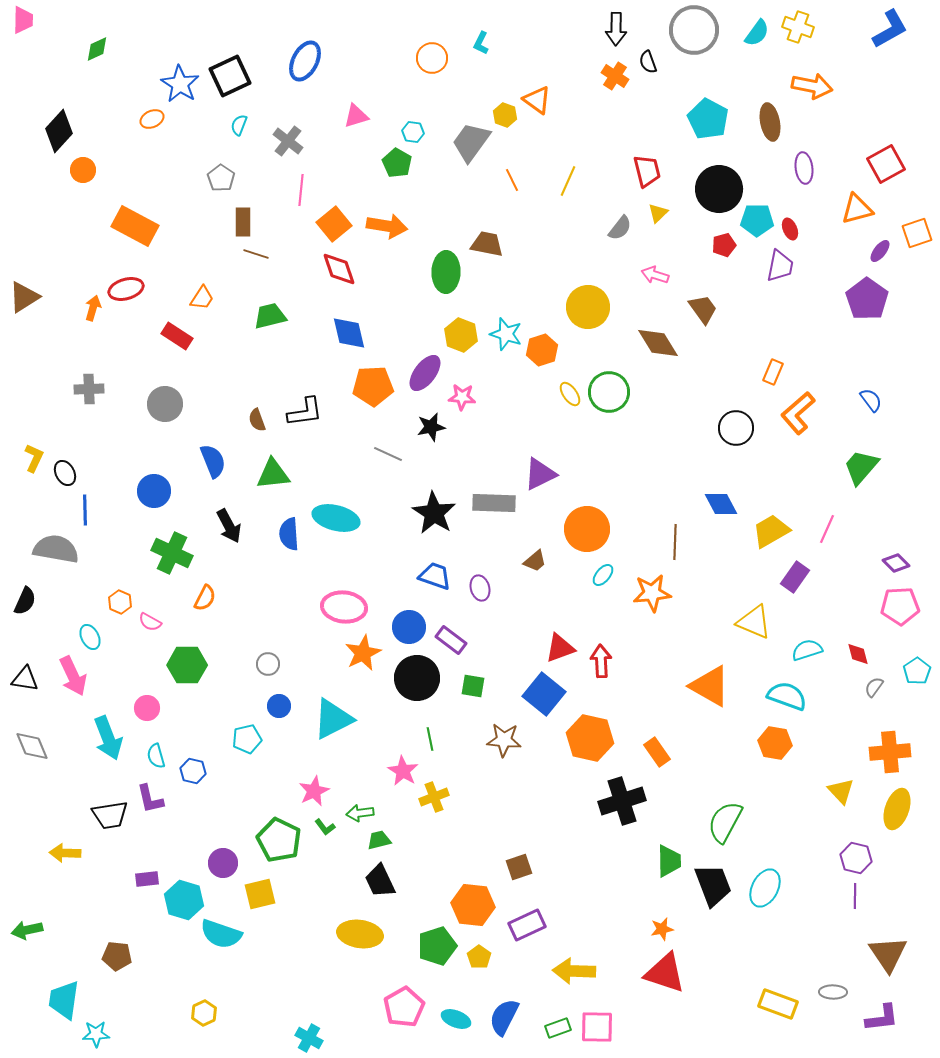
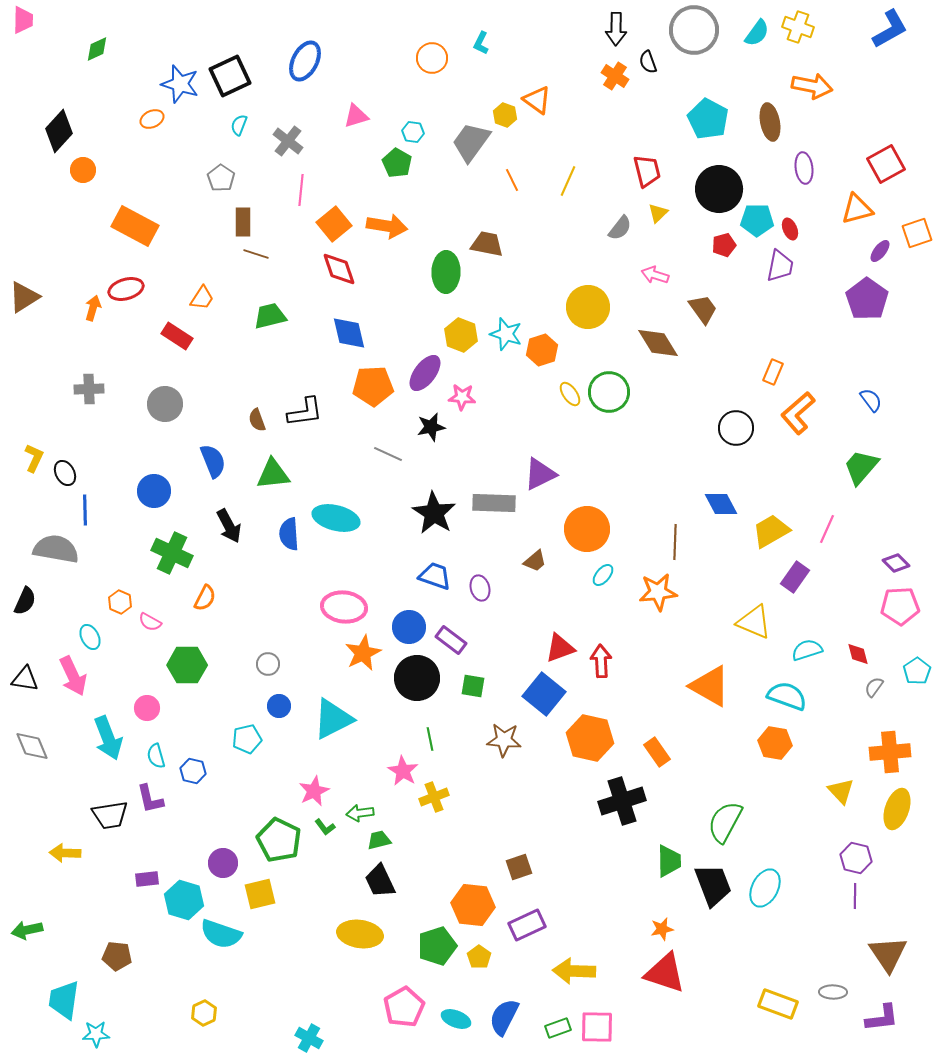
blue star at (180, 84): rotated 15 degrees counterclockwise
orange star at (652, 593): moved 6 px right, 1 px up
